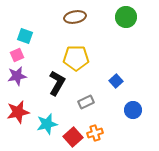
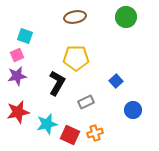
red square: moved 3 px left, 2 px up; rotated 24 degrees counterclockwise
